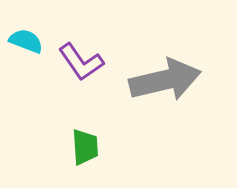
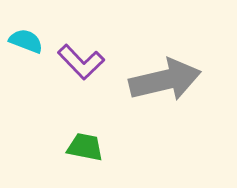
purple L-shape: rotated 9 degrees counterclockwise
green trapezoid: rotated 75 degrees counterclockwise
